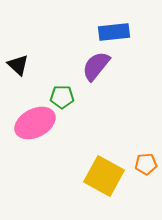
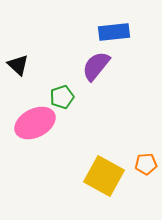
green pentagon: rotated 20 degrees counterclockwise
